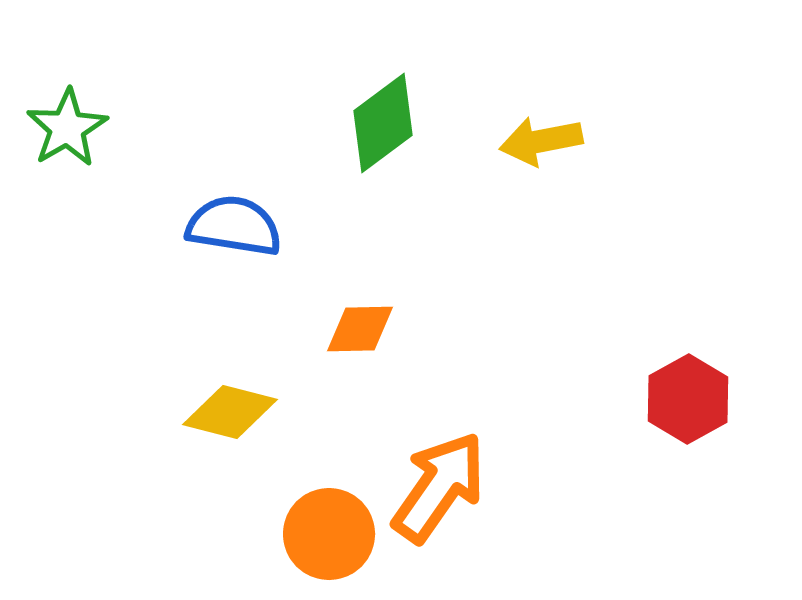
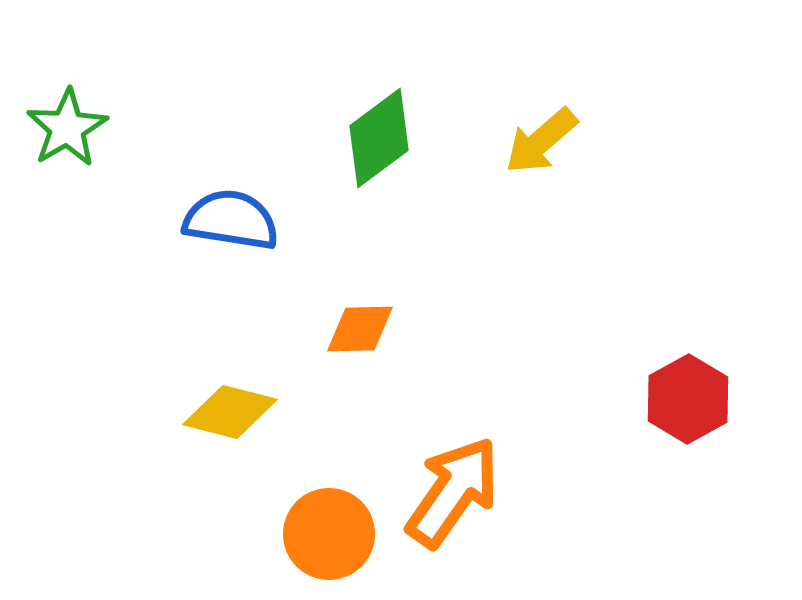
green diamond: moved 4 px left, 15 px down
yellow arrow: rotated 30 degrees counterclockwise
blue semicircle: moved 3 px left, 6 px up
orange arrow: moved 14 px right, 5 px down
